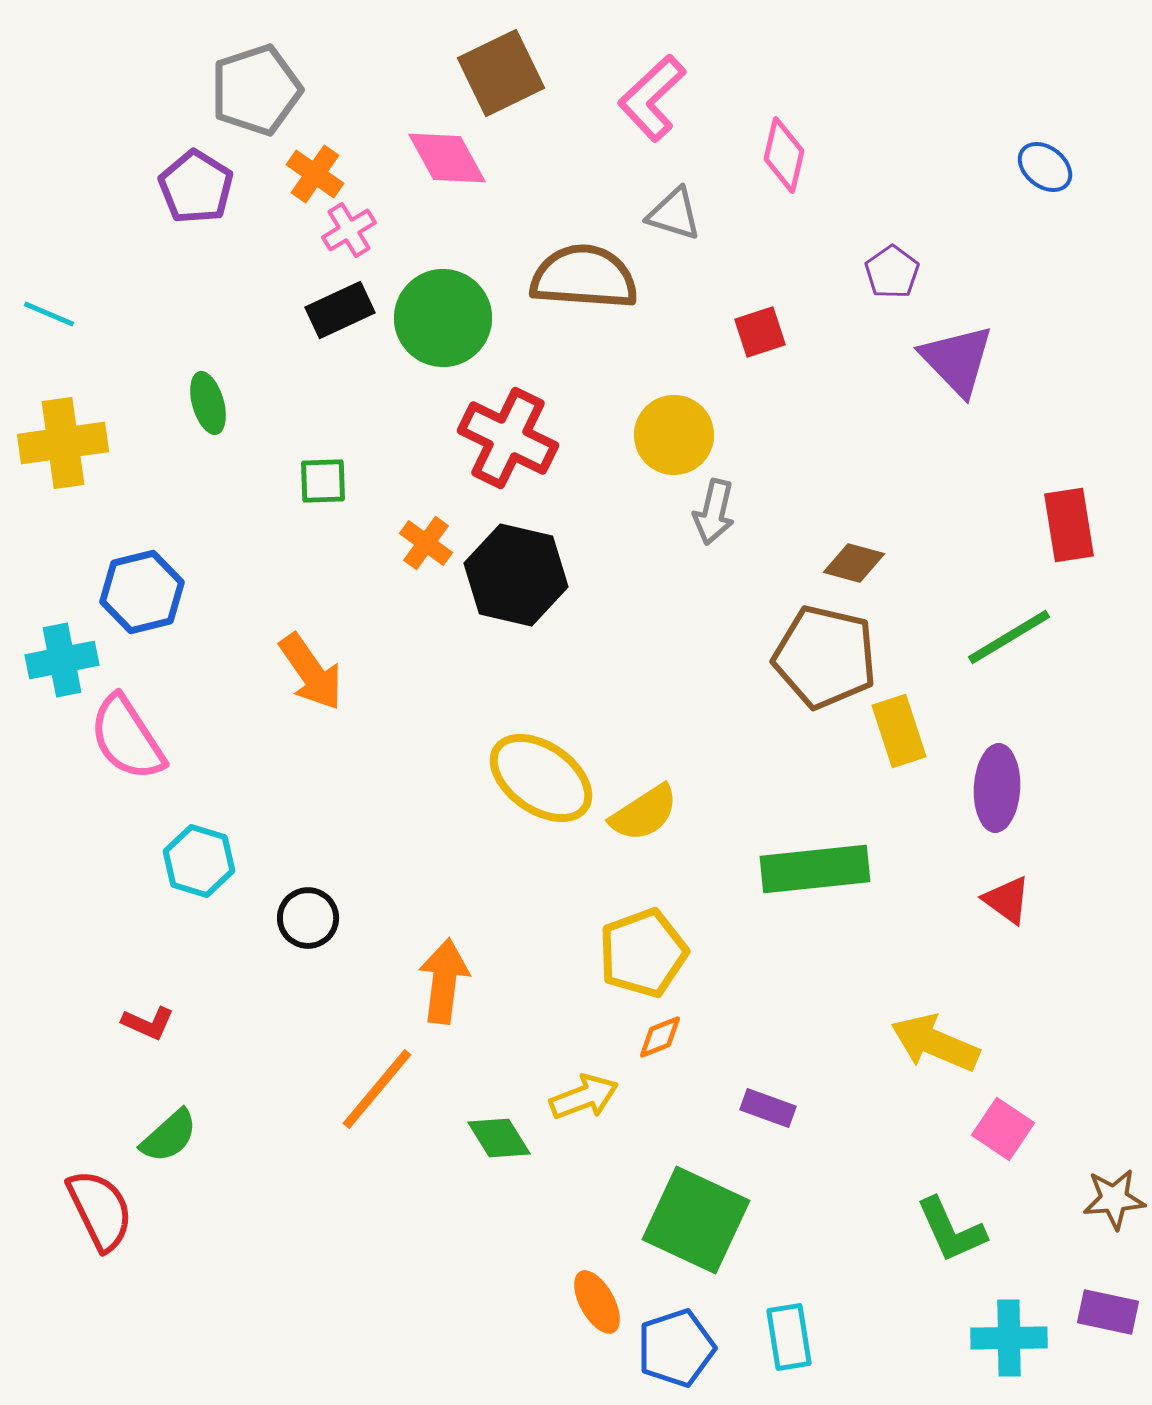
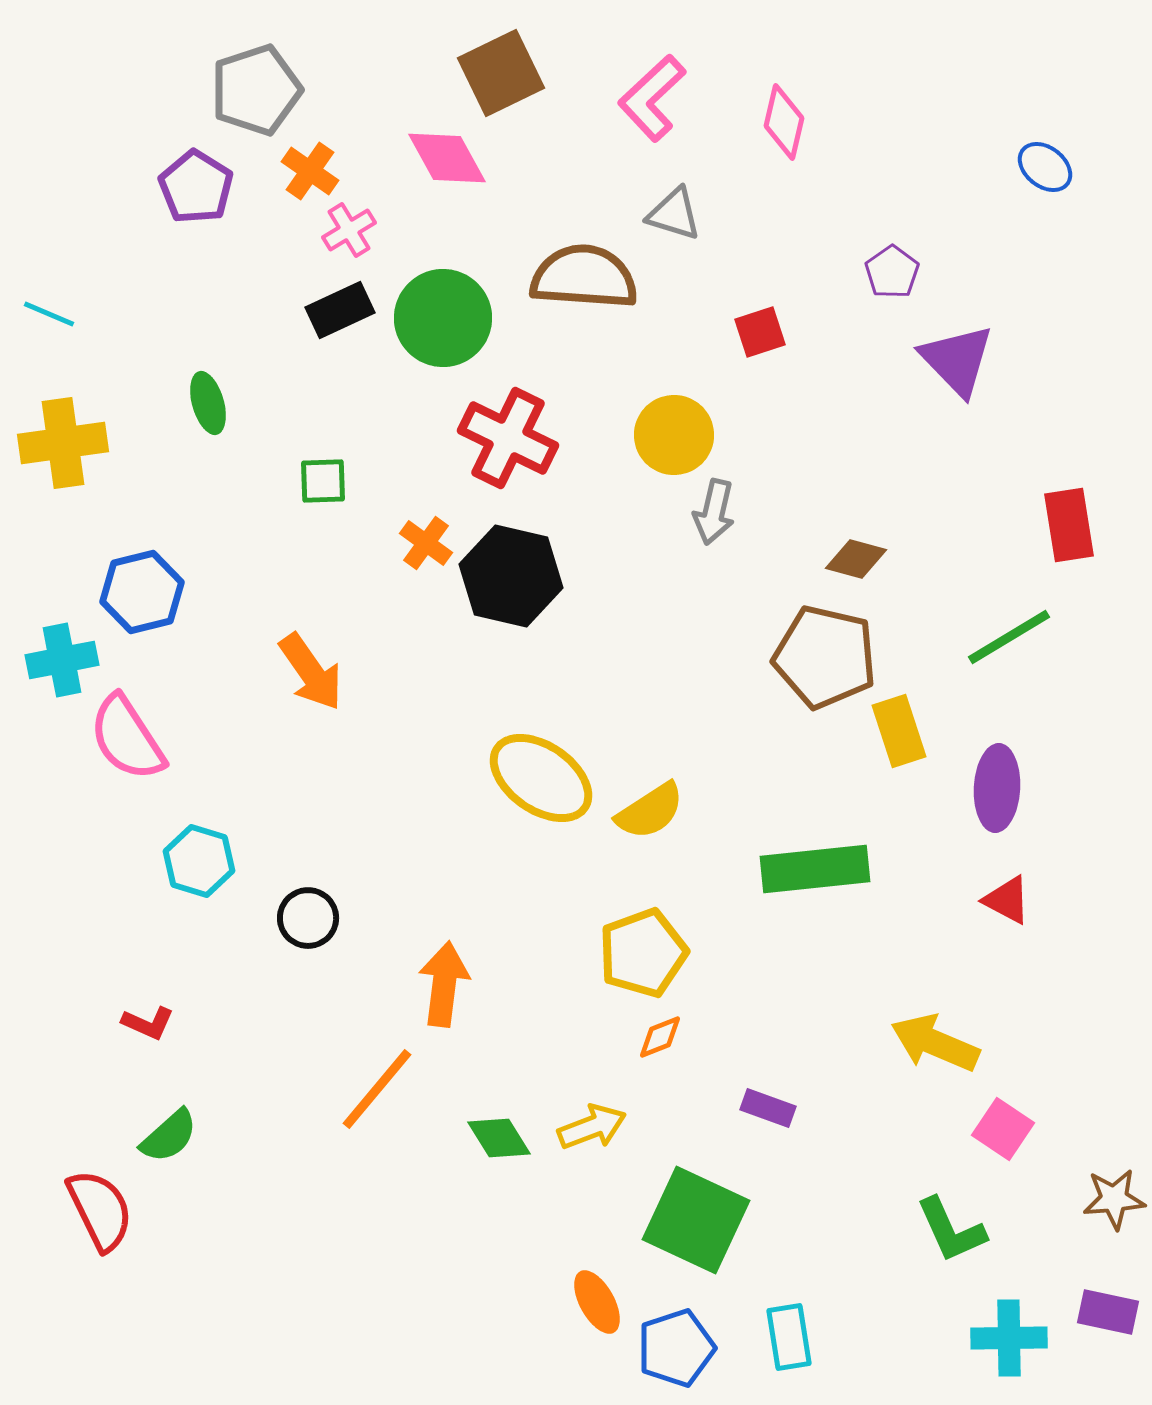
pink diamond at (784, 155): moved 33 px up
orange cross at (315, 174): moved 5 px left, 3 px up
brown diamond at (854, 563): moved 2 px right, 4 px up
black hexagon at (516, 575): moved 5 px left, 1 px down
yellow semicircle at (644, 813): moved 6 px right, 2 px up
red triangle at (1007, 900): rotated 8 degrees counterclockwise
orange arrow at (444, 981): moved 3 px down
yellow arrow at (584, 1097): moved 8 px right, 30 px down
